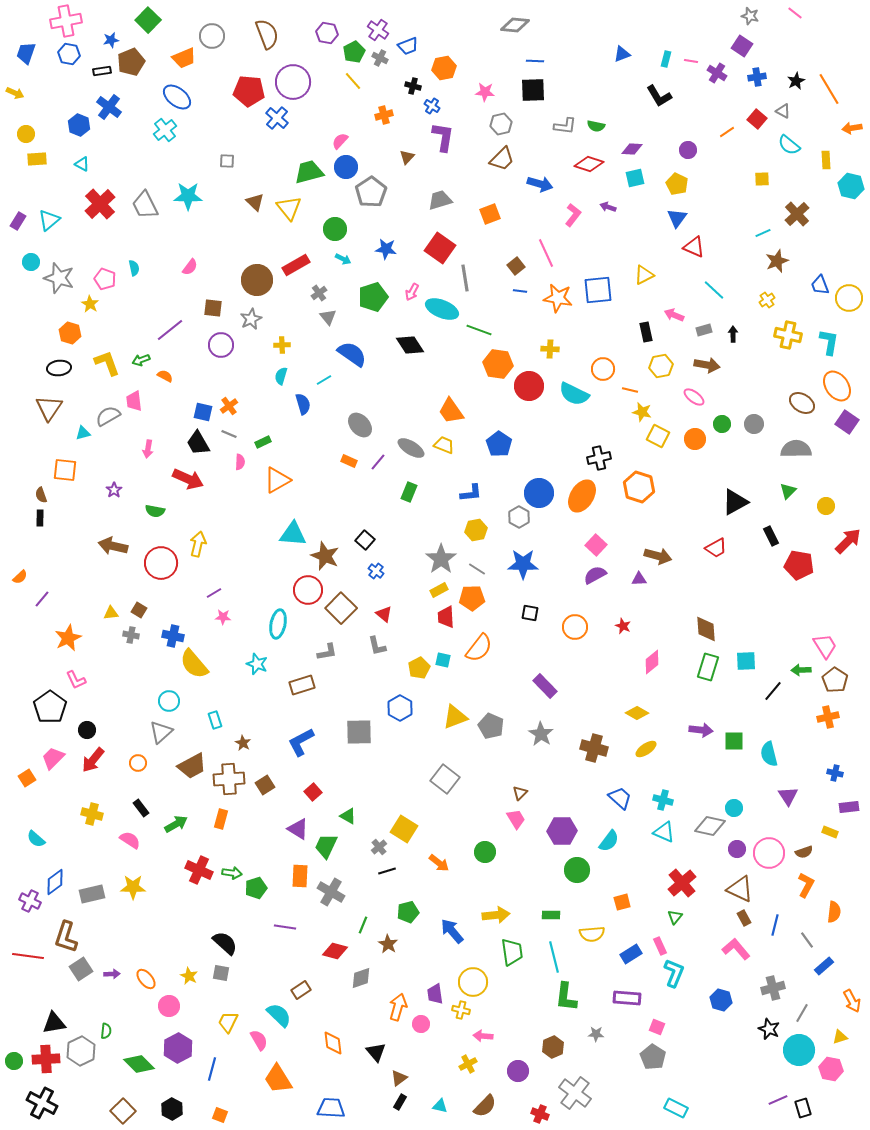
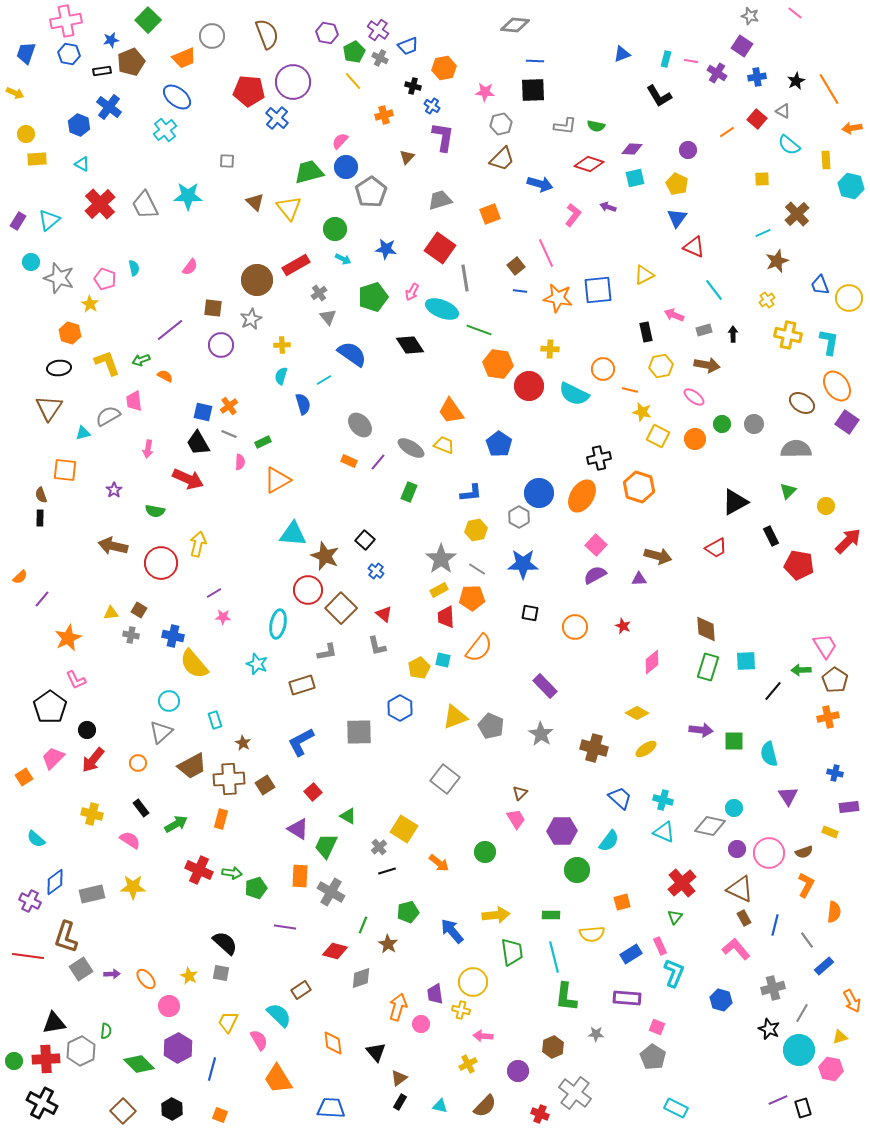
cyan line at (714, 290): rotated 10 degrees clockwise
orange square at (27, 778): moved 3 px left, 1 px up
